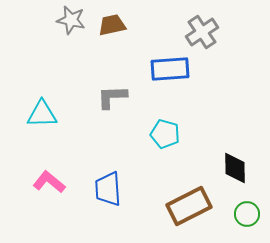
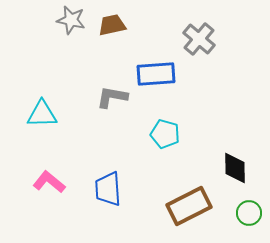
gray cross: moved 3 px left, 7 px down; rotated 16 degrees counterclockwise
blue rectangle: moved 14 px left, 5 px down
gray L-shape: rotated 12 degrees clockwise
green circle: moved 2 px right, 1 px up
